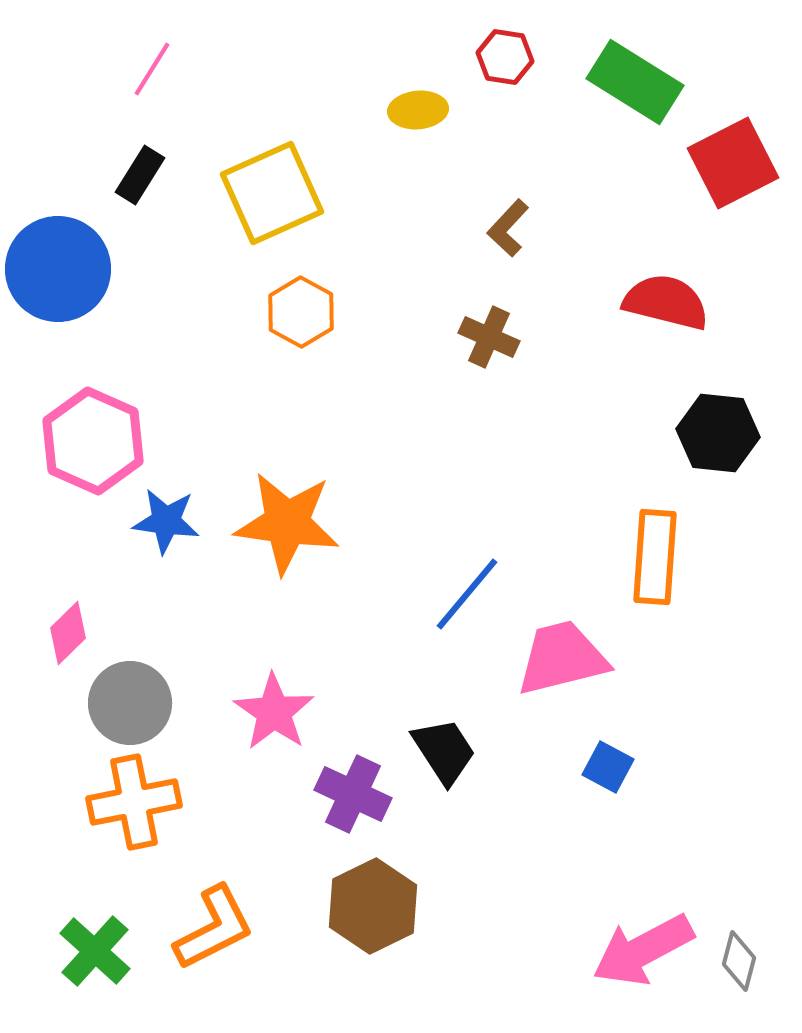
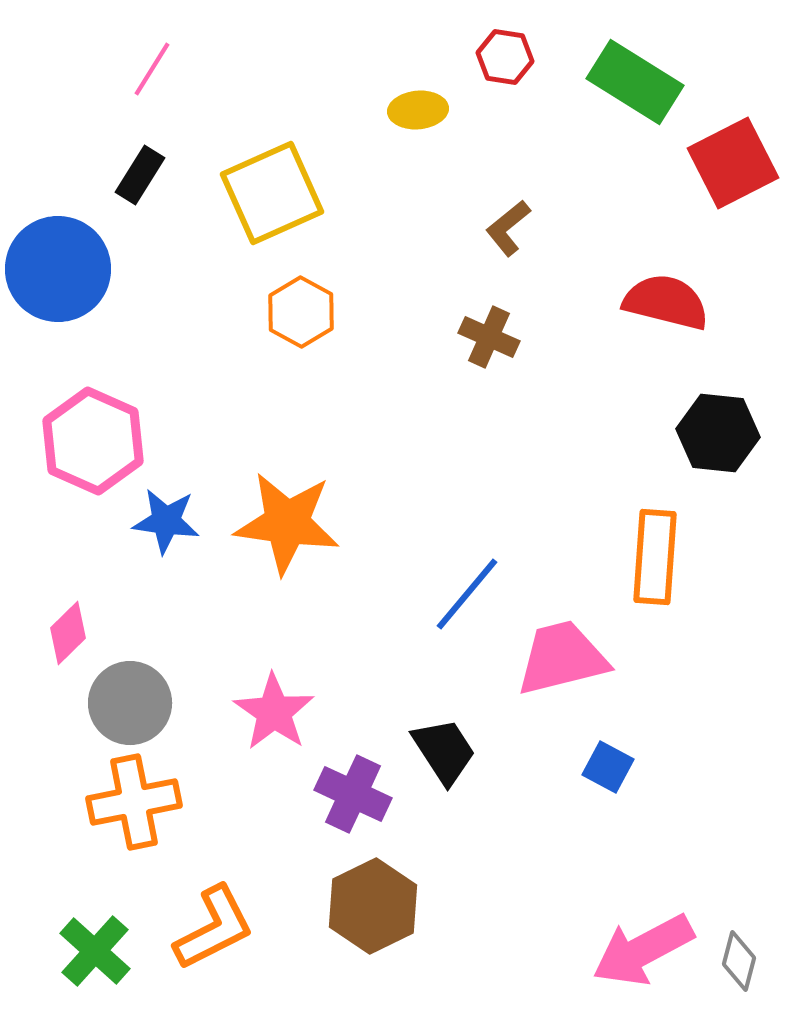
brown L-shape: rotated 8 degrees clockwise
